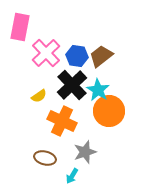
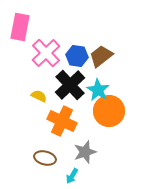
black cross: moved 2 px left
yellow semicircle: rotated 119 degrees counterclockwise
